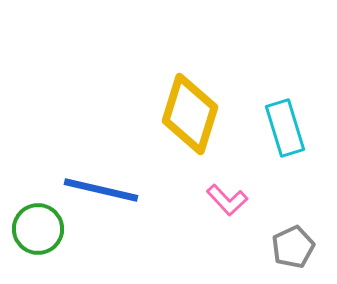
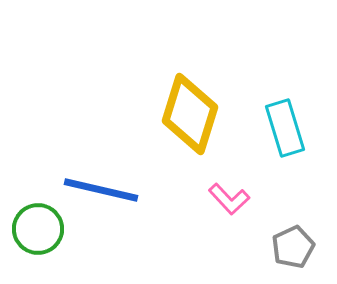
pink L-shape: moved 2 px right, 1 px up
